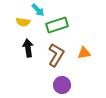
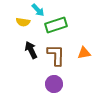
green rectangle: moved 1 px left
black arrow: moved 3 px right, 2 px down; rotated 18 degrees counterclockwise
brown L-shape: rotated 30 degrees counterclockwise
purple circle: moved 8 px left, 1 px up
